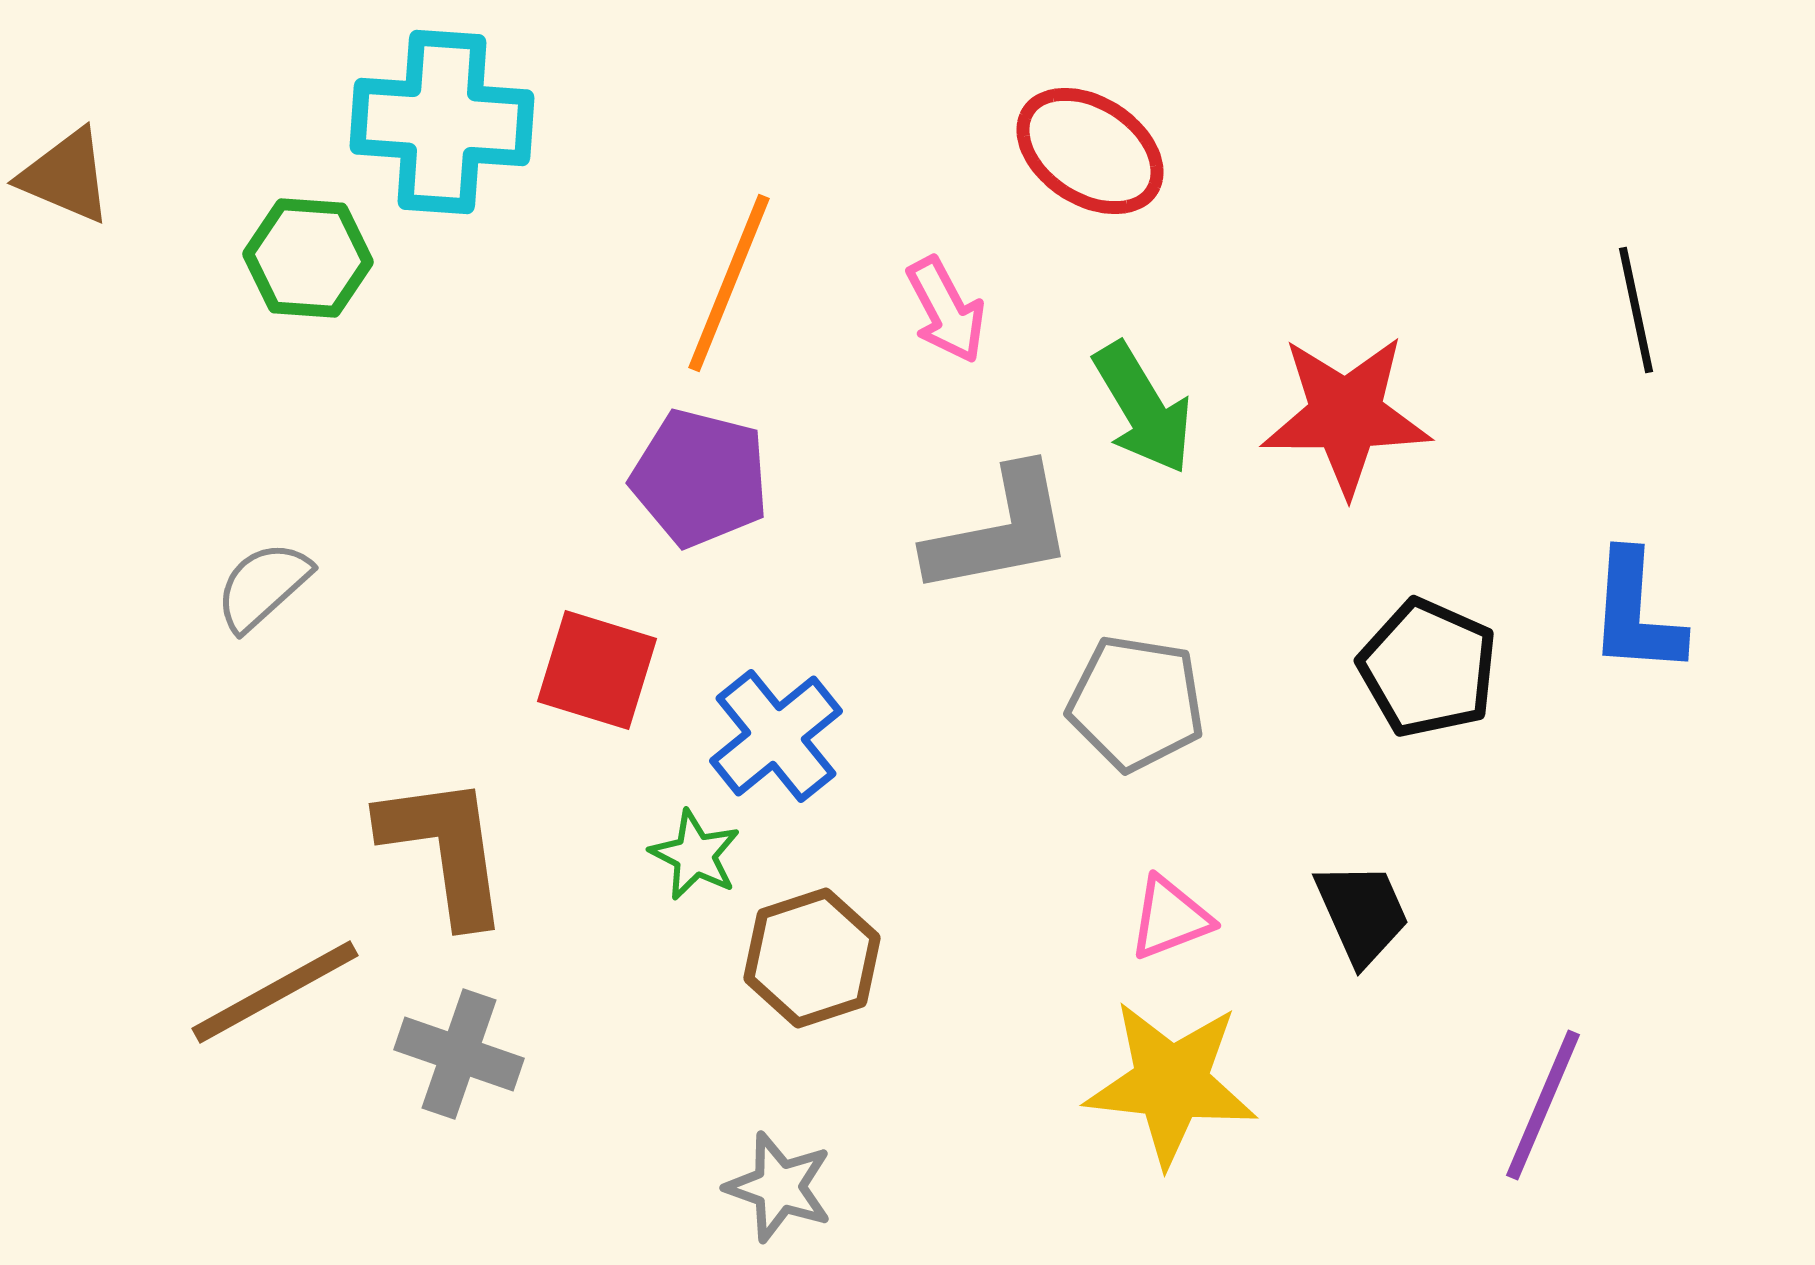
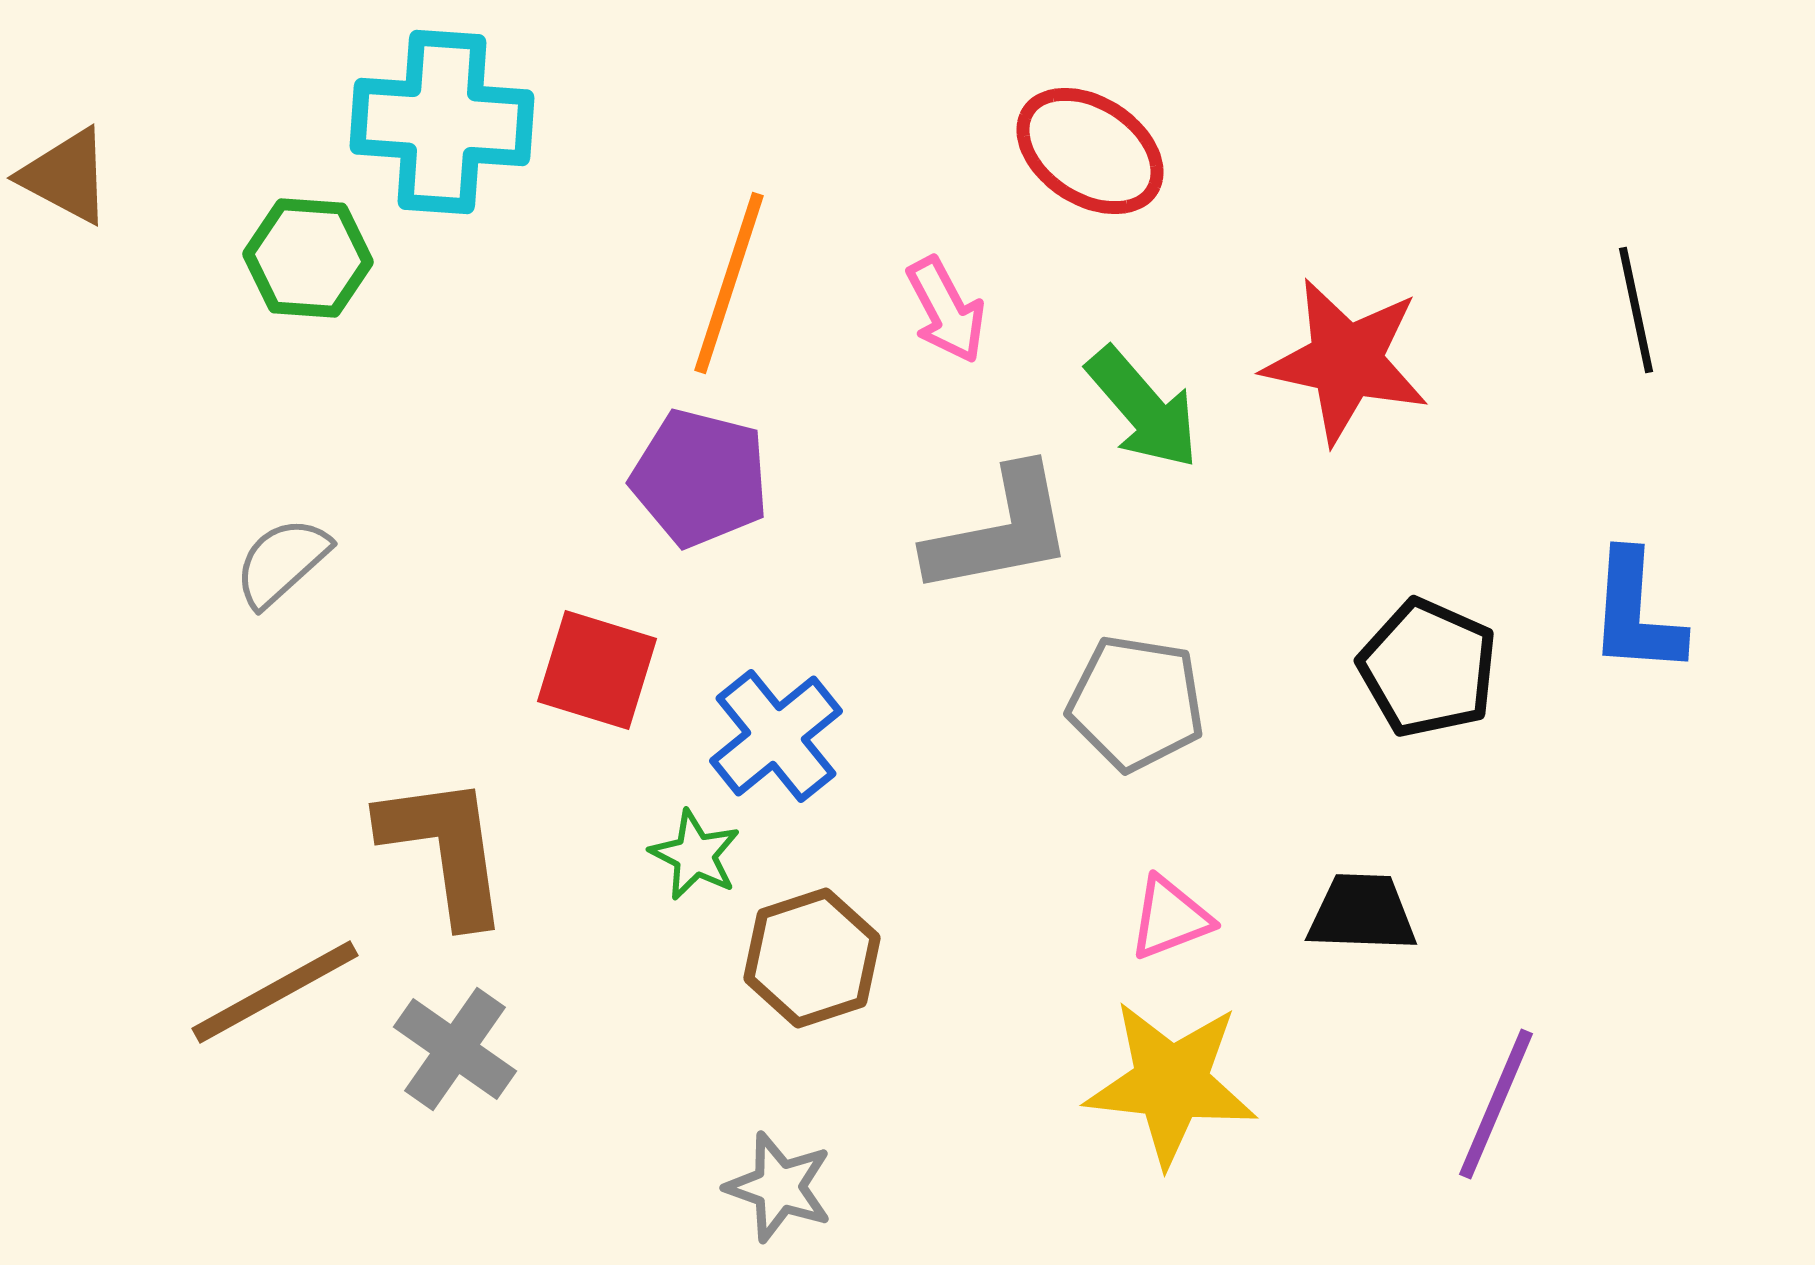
brown triangle: rotated 5 degrees clockwise
orange line: rotated 4 degrees counterclockwise
green arrow: rotated 10 degrees counterclockwise
red star: moved 54 px up; rotated 12 degrees clockwise
gray semicircle: moved 19 px right, 24 px up
black trapezoid: rotated 64 degrees counterclockwise
gray cross: moved 4 px left, 5 px up; rotated 16 degrees clockwise
purple line: moved 47 px left, 1 px up
